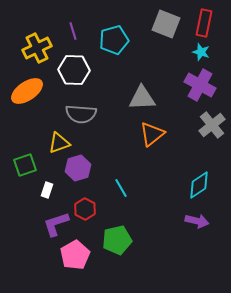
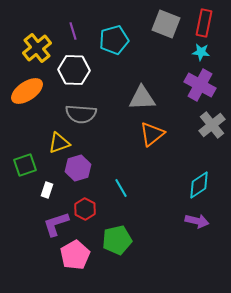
yellow cross: rotated 12 degrees counterclockwise
cyan star: rotated 12 degrees counterclockwise
